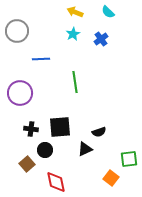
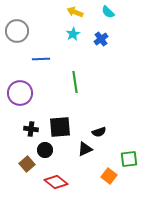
orange square: moved 2 px left, 2 px up
red diamond: rotated 40 degrees counterclockwise
